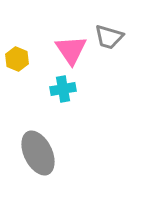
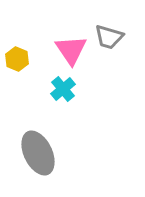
cyan cross: rotated 30 degrees counterclockwise
